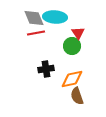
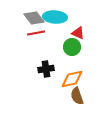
gray diamond: rotated 15 degrees counterclockwise
red triangle: rotated 32 degrees counterclockwise
green circle: moved 1 px down
